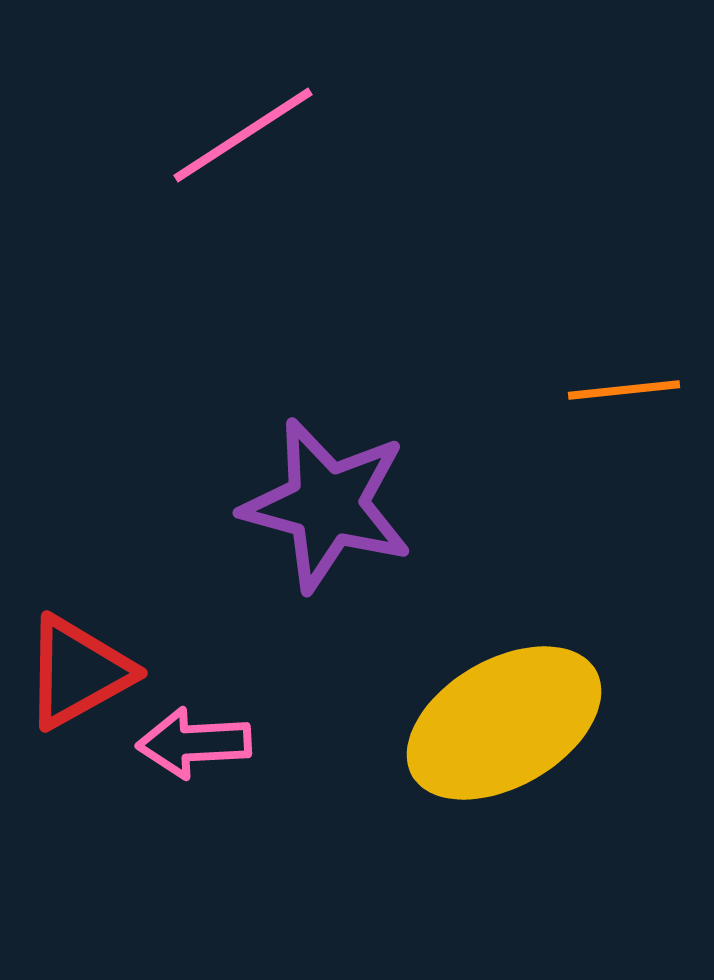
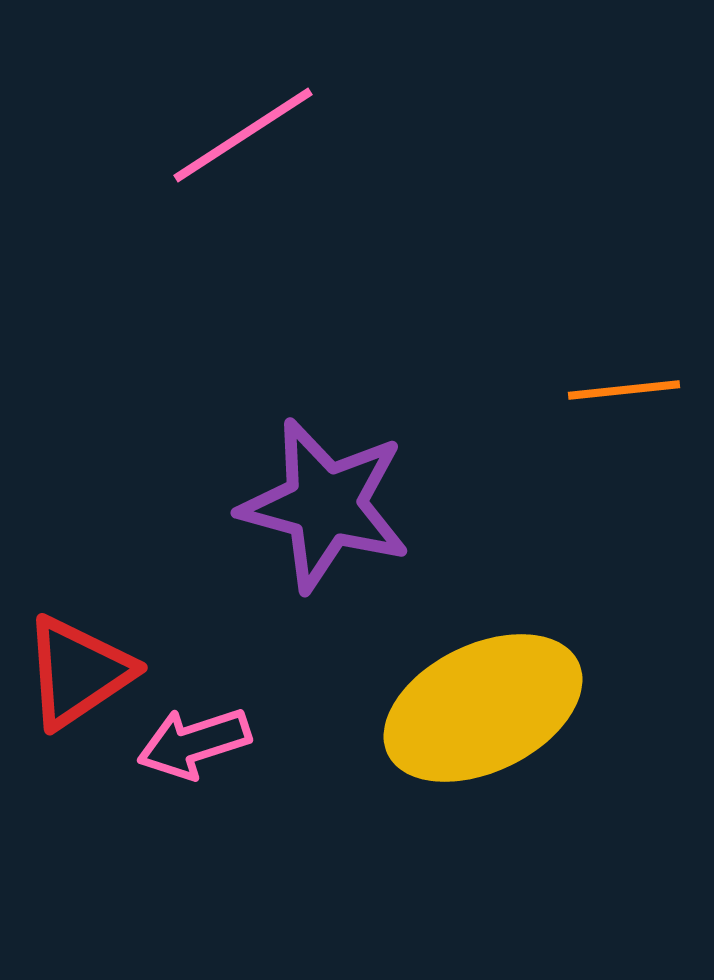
purple star: moved 2 px left
red triangle: rotated 5 degrees counterclockwise
yellow ellipse: moved 21 px left, 15 px up; rotated 4 degrees clockwise
pink arrow: rotated 15 degrees counterclockwise
